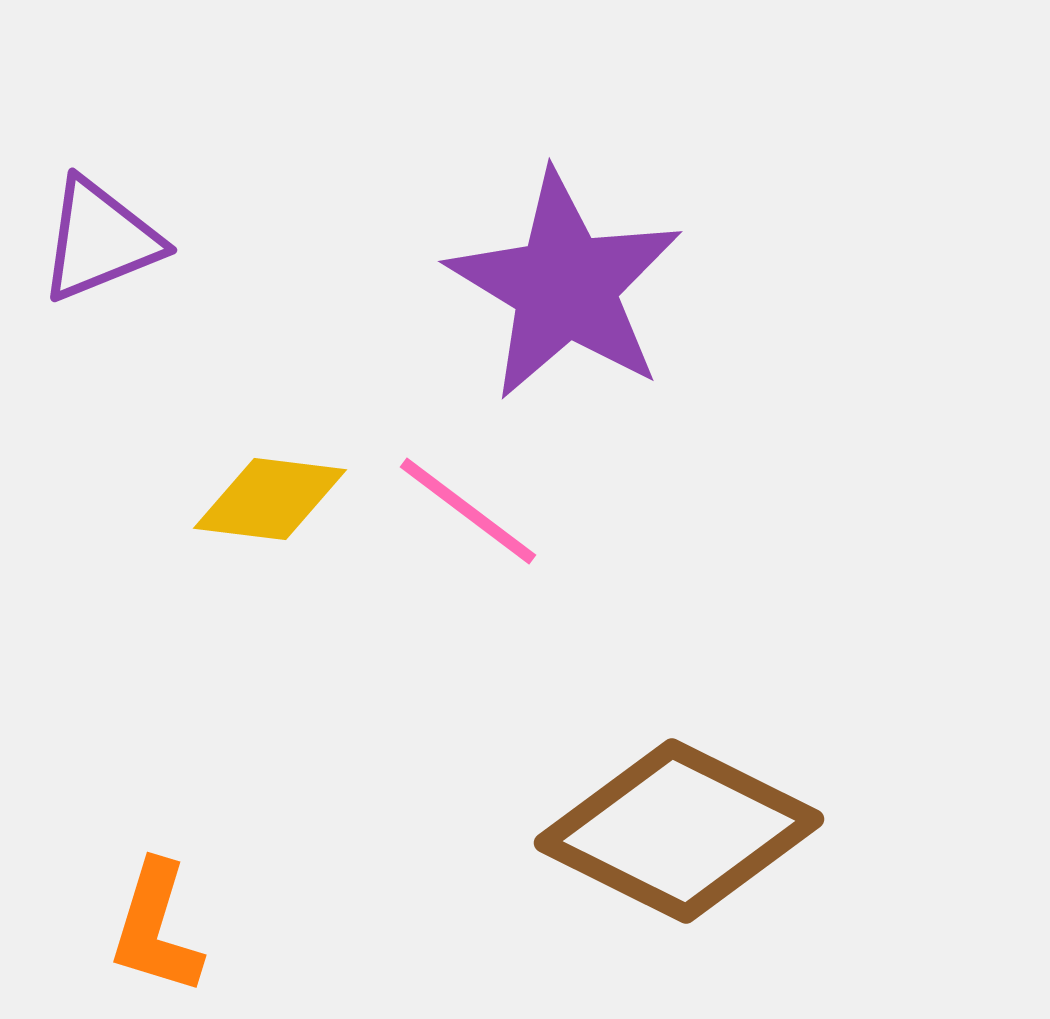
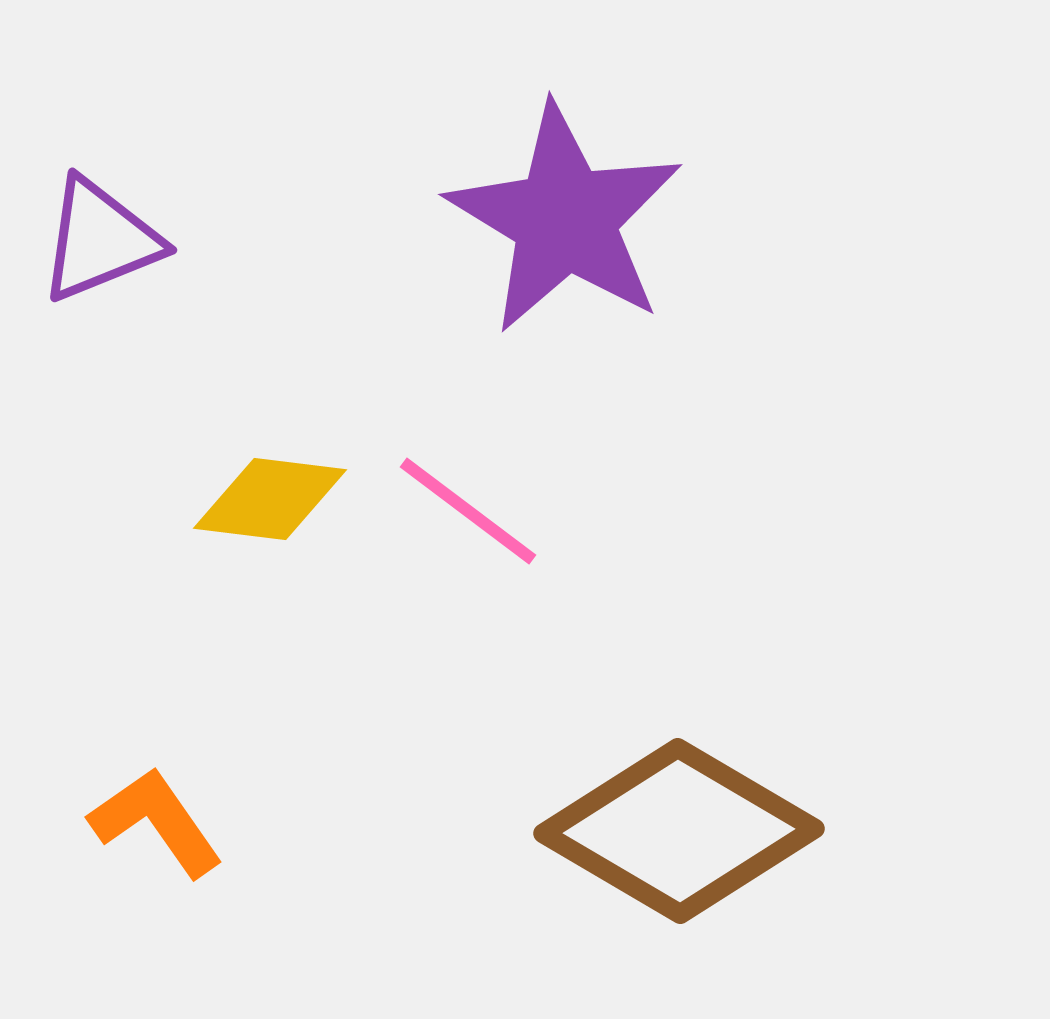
purple star: moved 67 px up
brown diamond: rotated 4 degrees clockwise
orange L-shape: moved 106 px up; rotated 128 degrees clockwise
